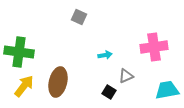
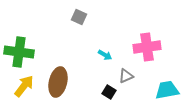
pink cross: moved 7 px left
cyan arrow: rotated 40 degrees clockwise
